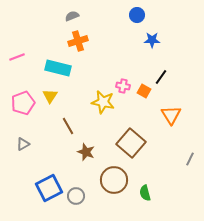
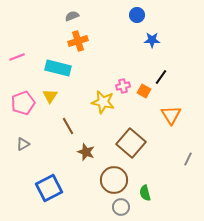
pink cross: rotated 24 degrees counterclockwise
gray line: moved 2 px left
gray circle: moved 45 px right, 11 px down
